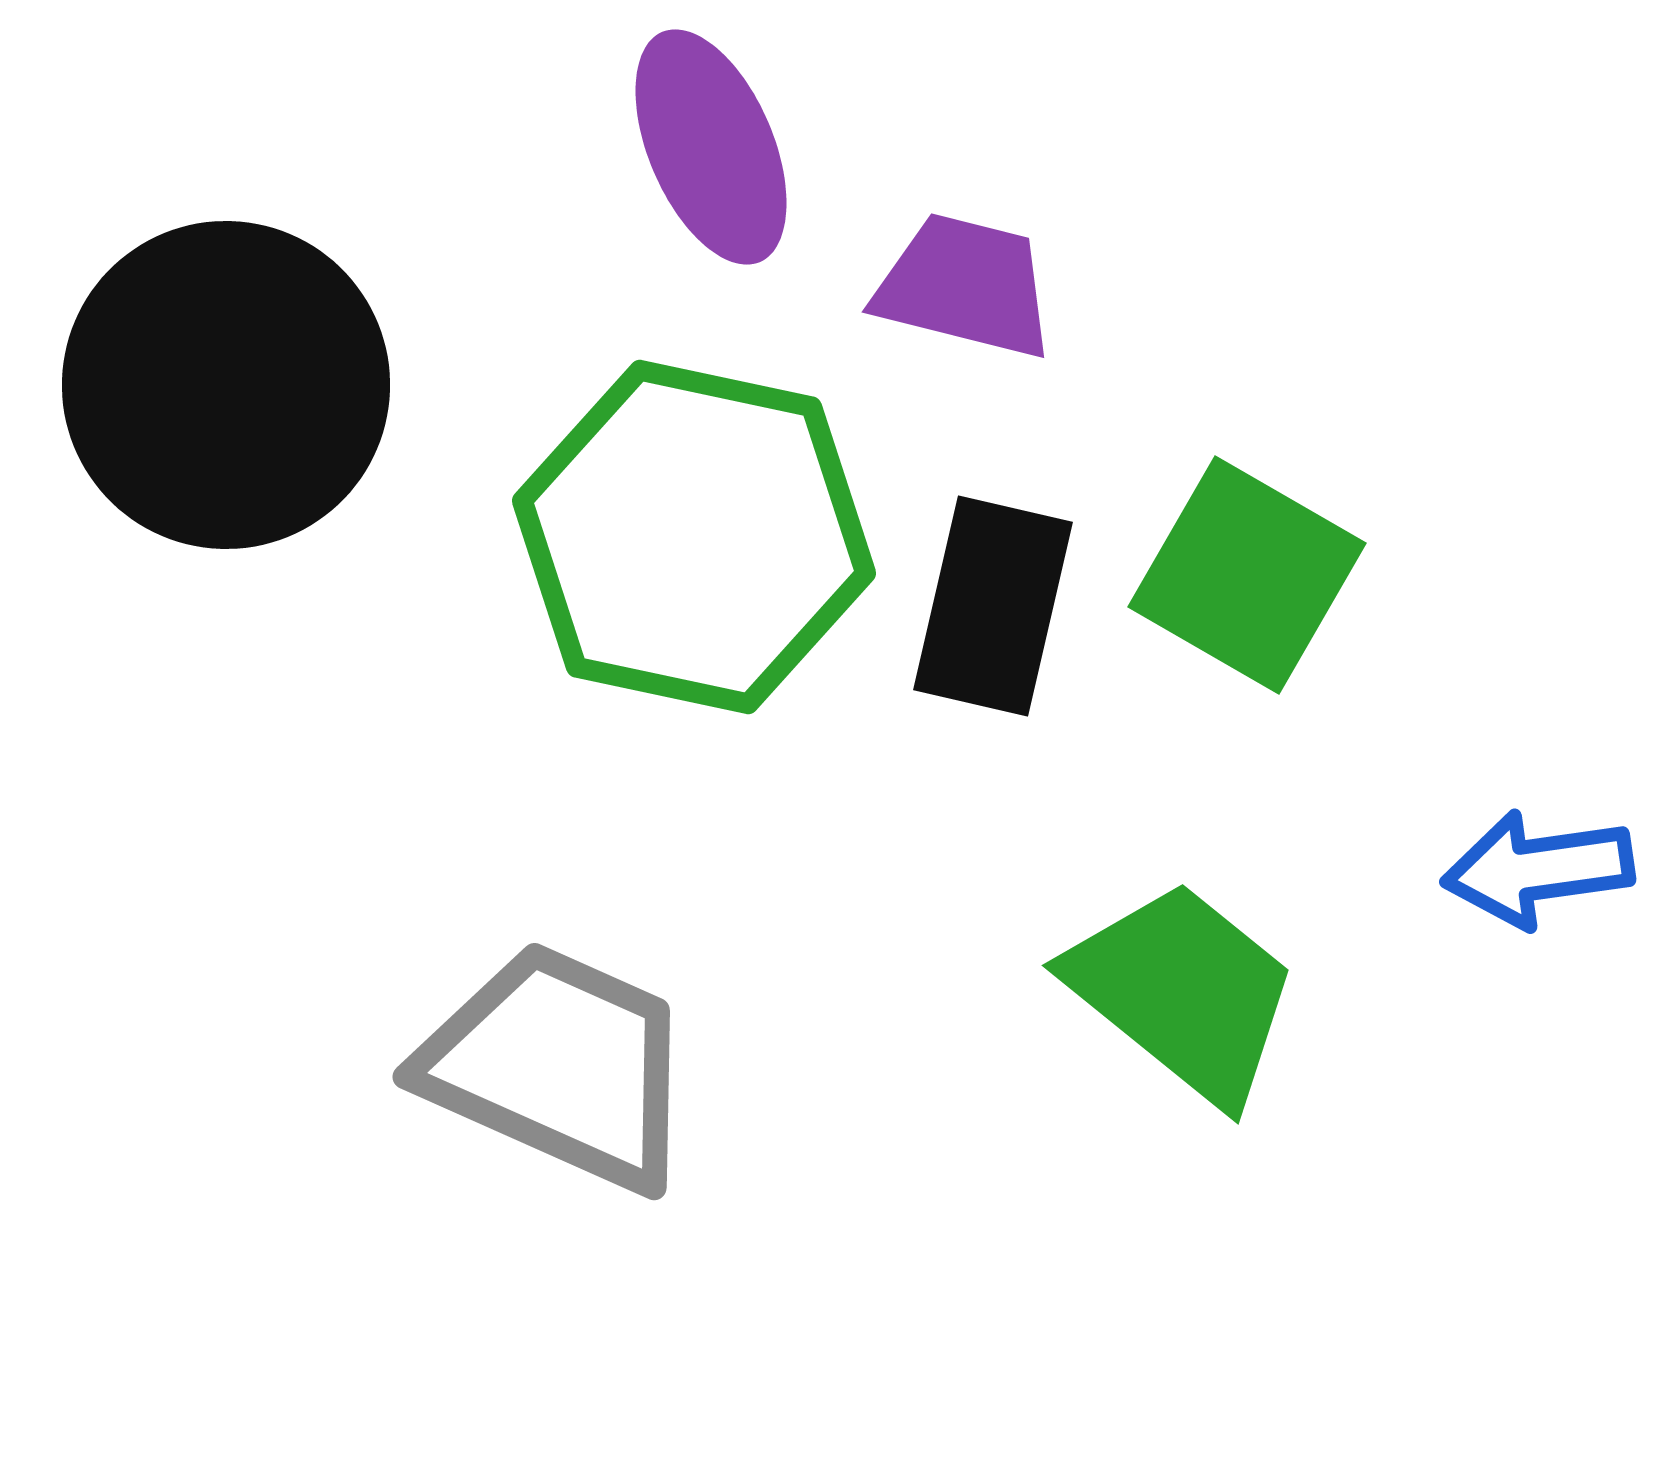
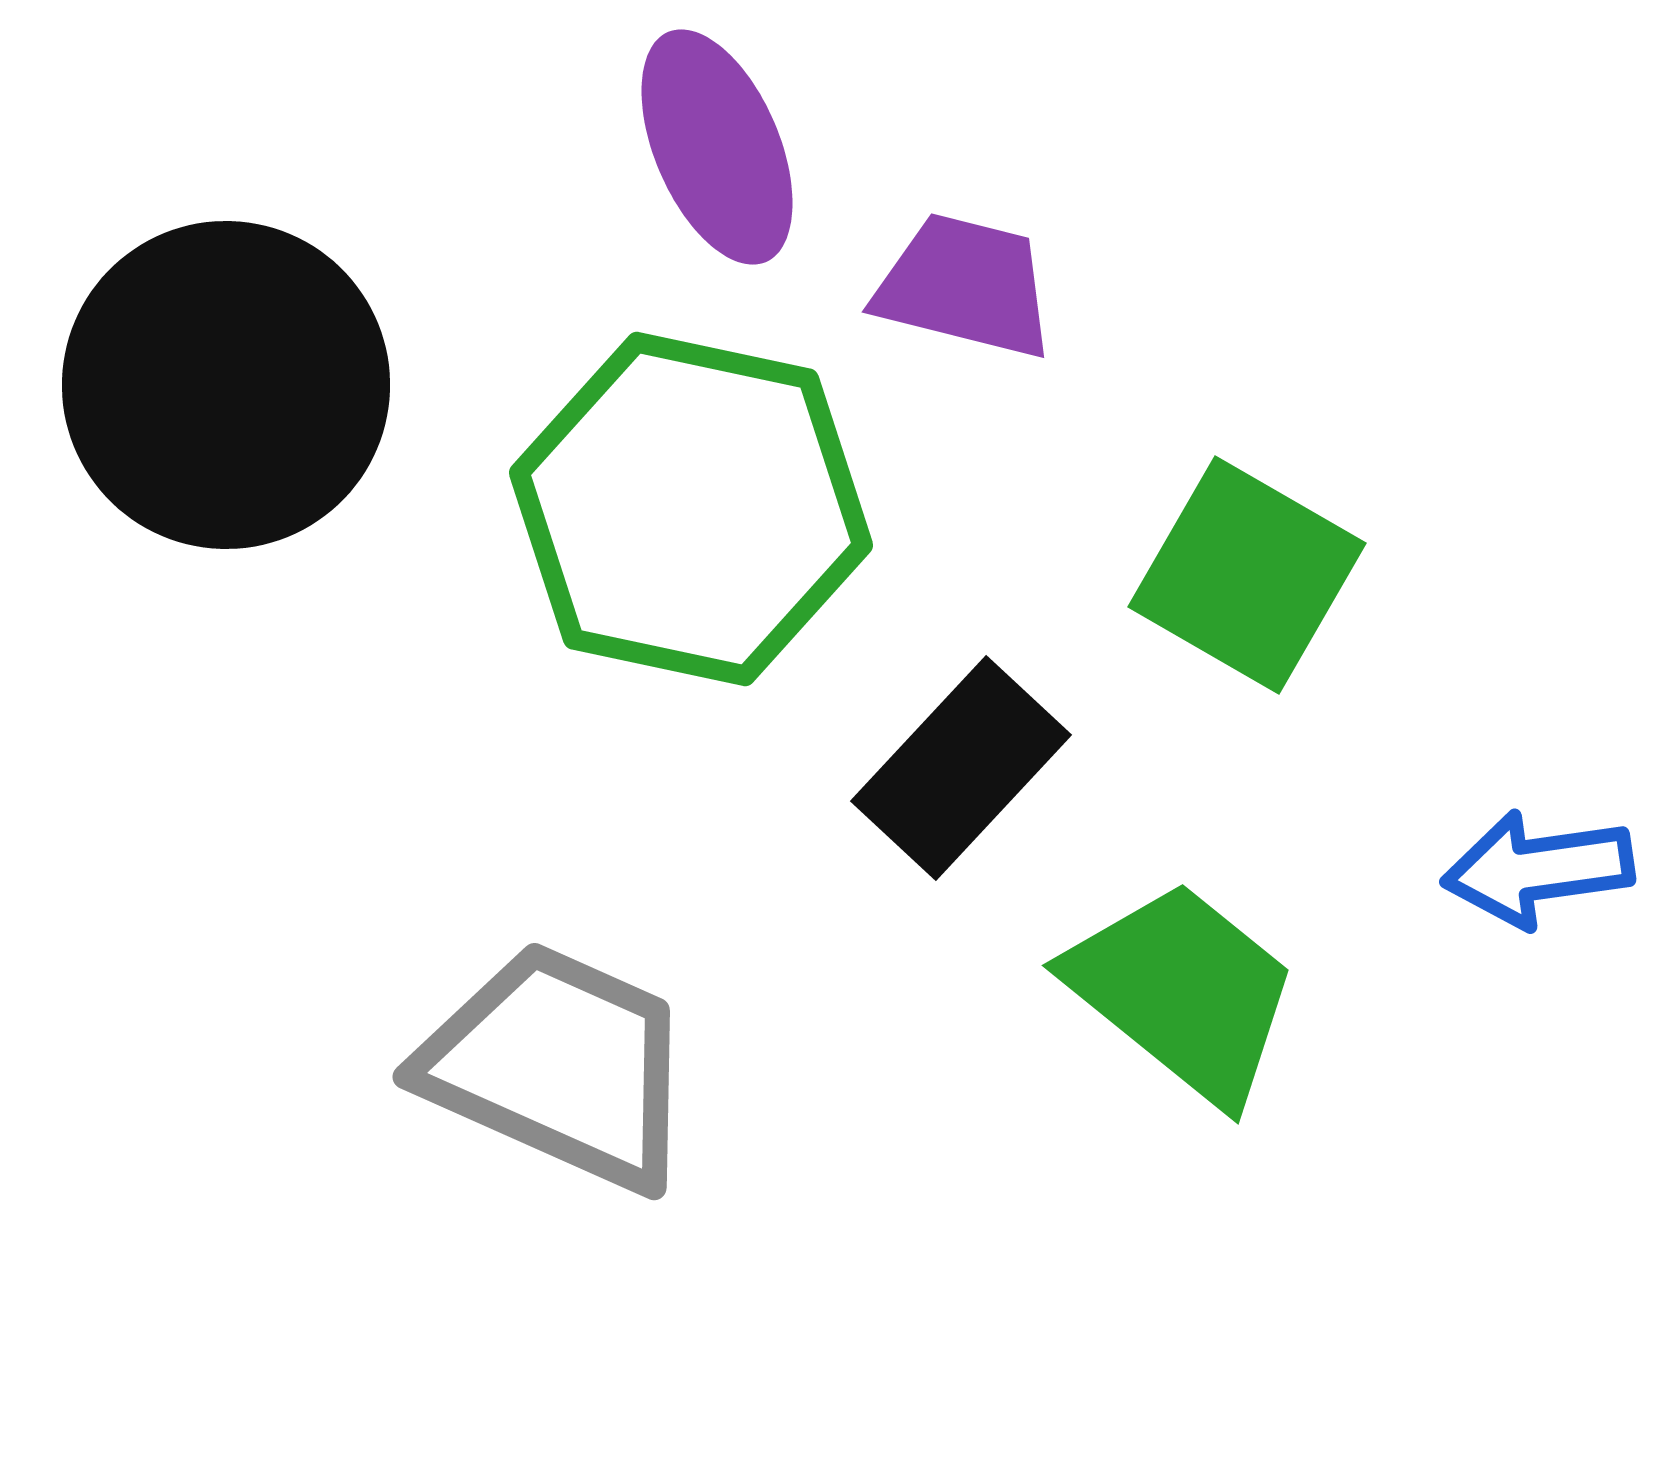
purple ellipse: moved 6 px right
green hexagon: moved 3 px left, 28 px up
black rectangle: moved 32 px left, 162 px down; rotated 30 degrees clockwise
